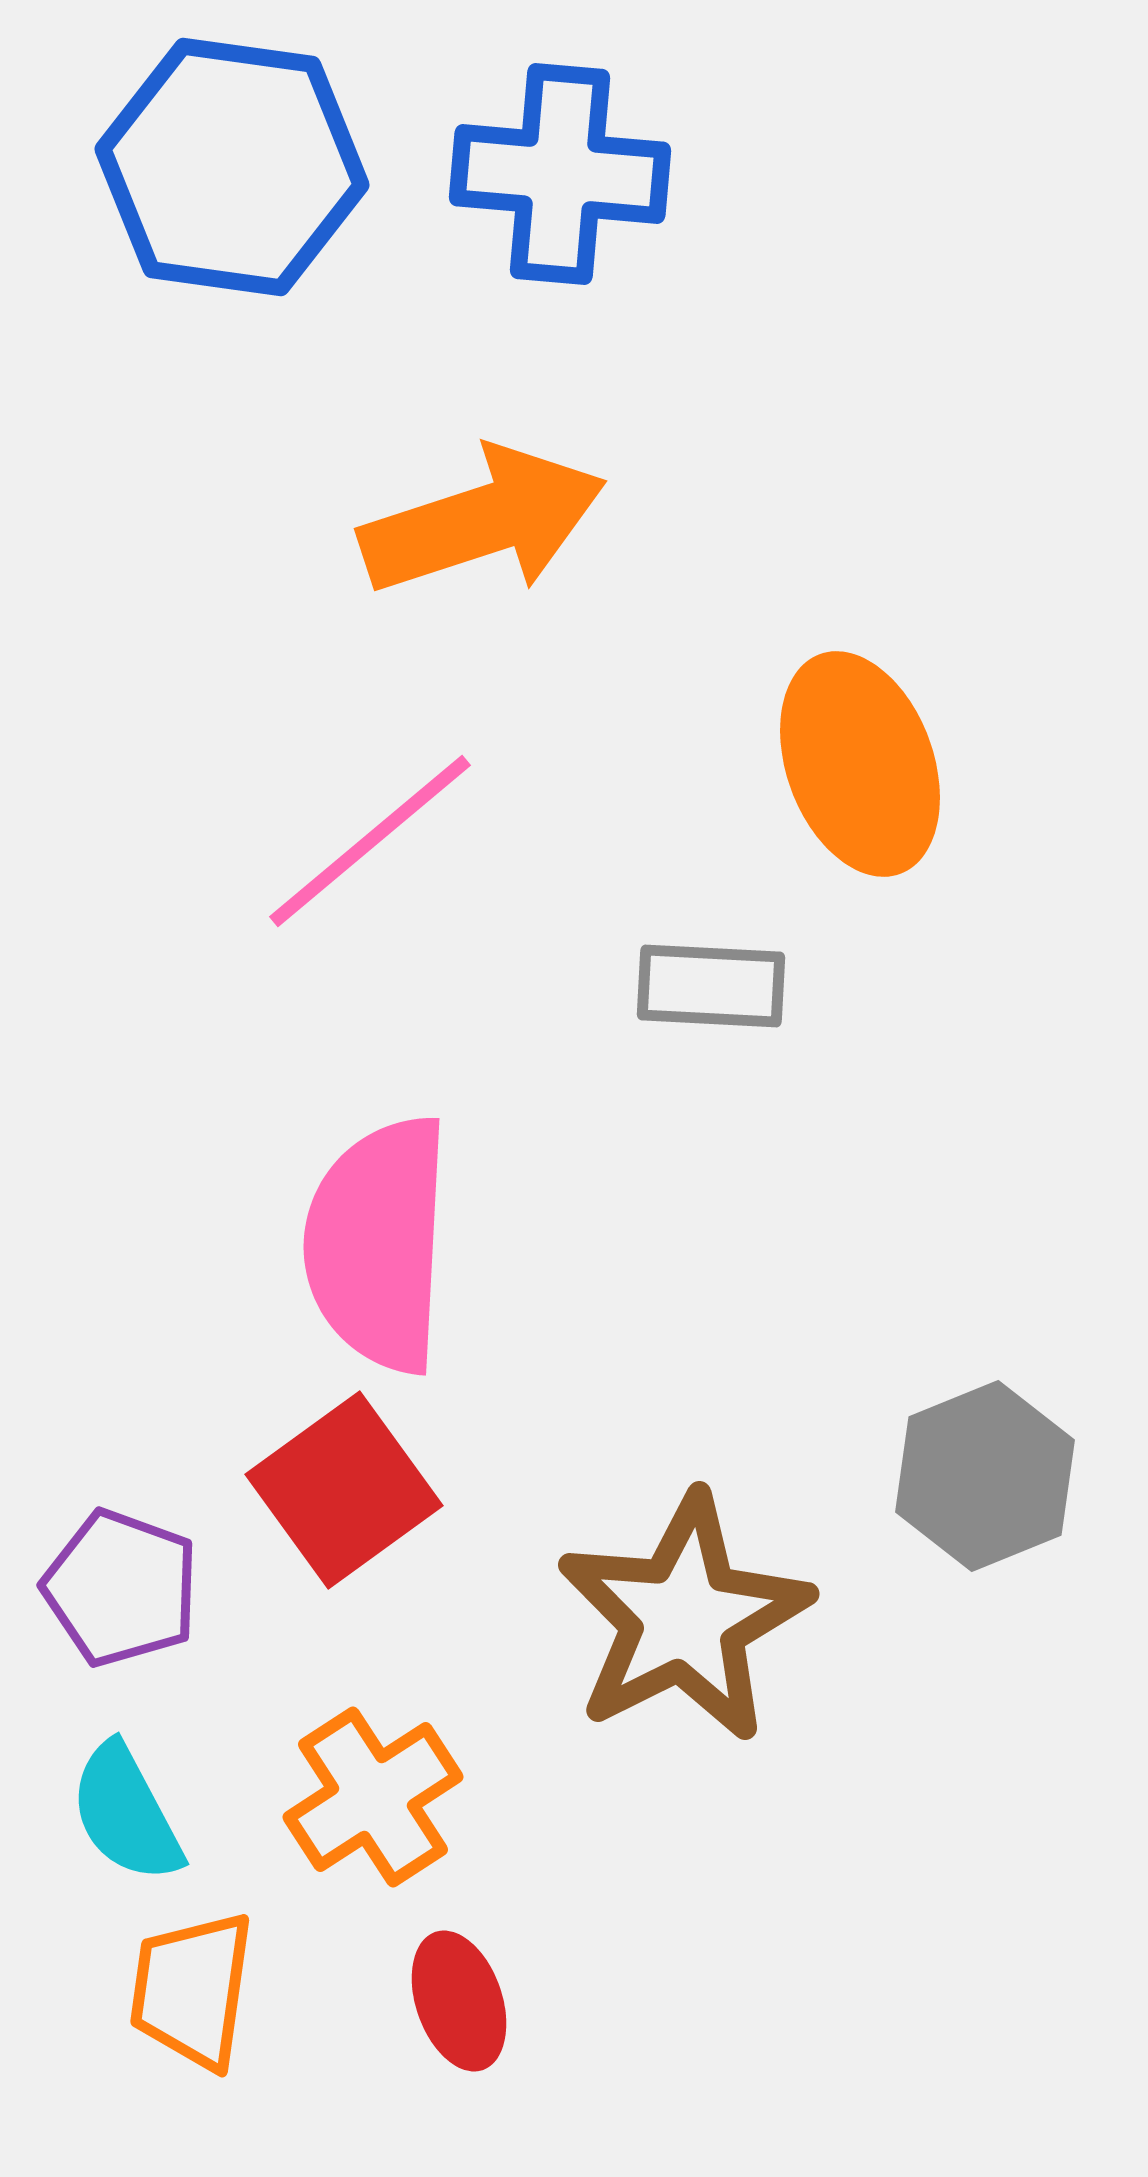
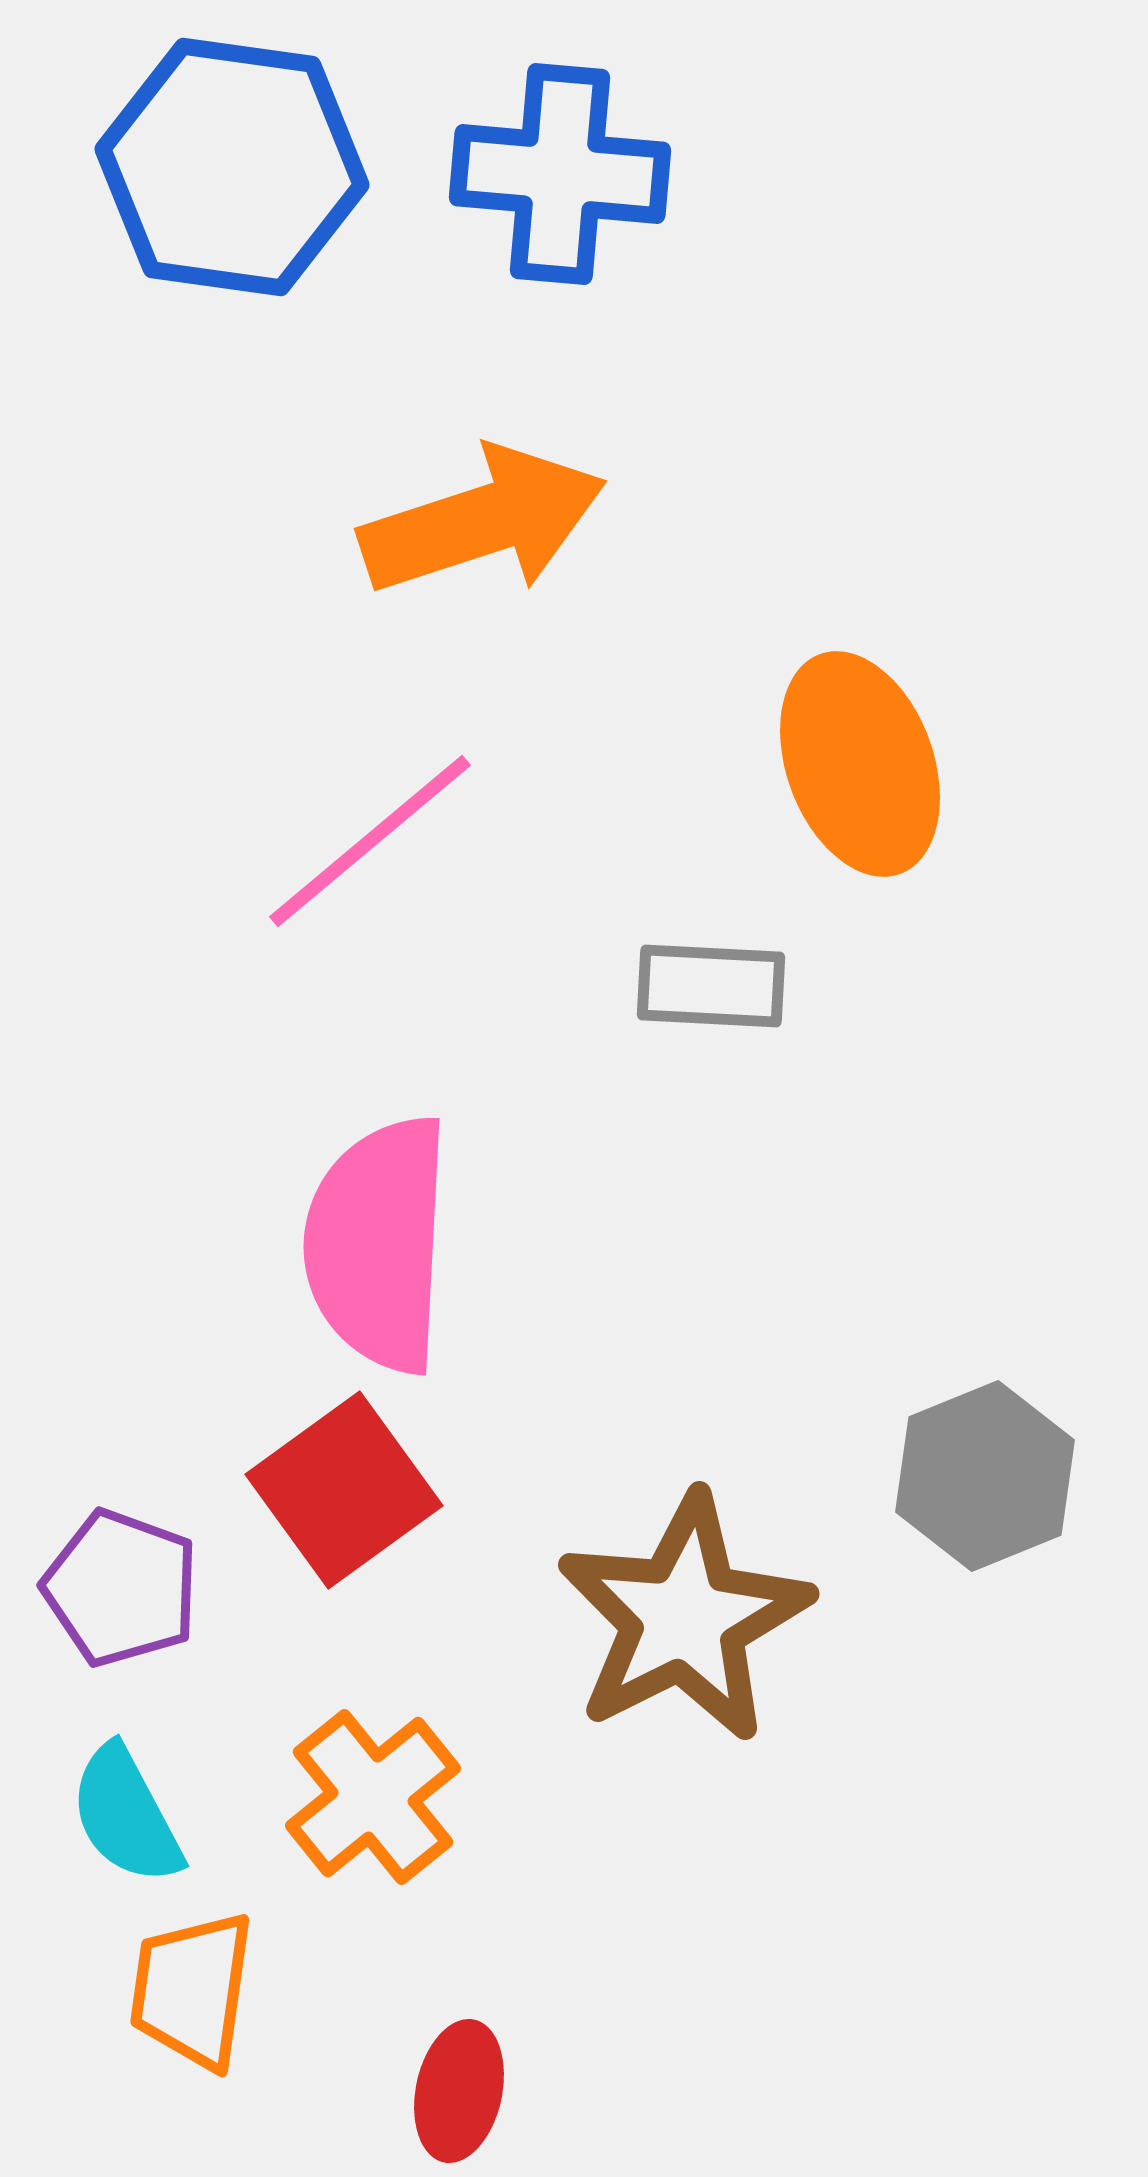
orange cross: rotated 6 degrees counterclockwise
cyan semicircle: moved 2 px down
red ellipse: moved 90 px down; rotated 31 degrees clockwise
